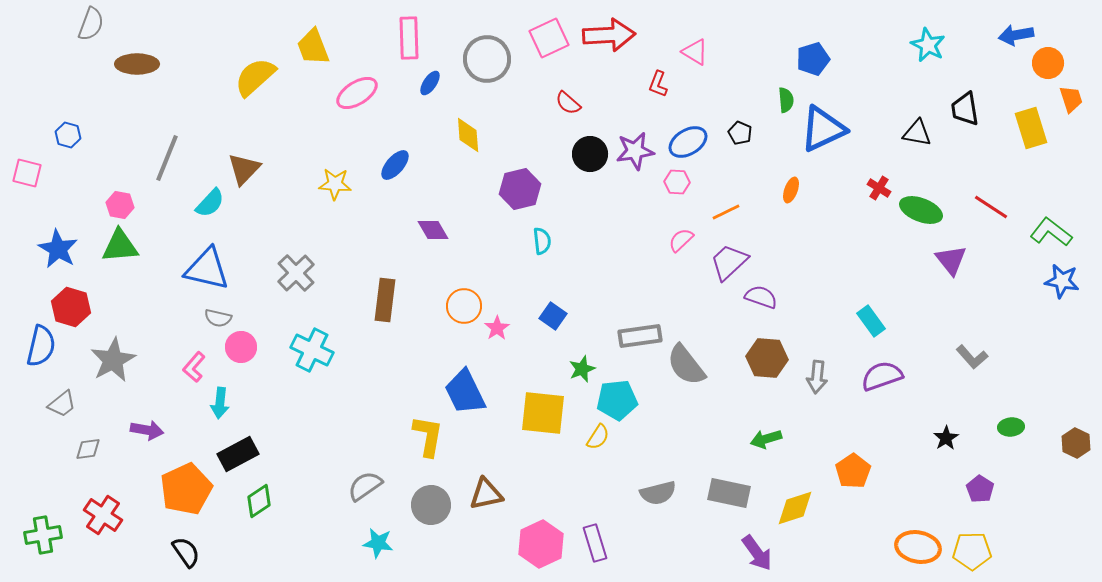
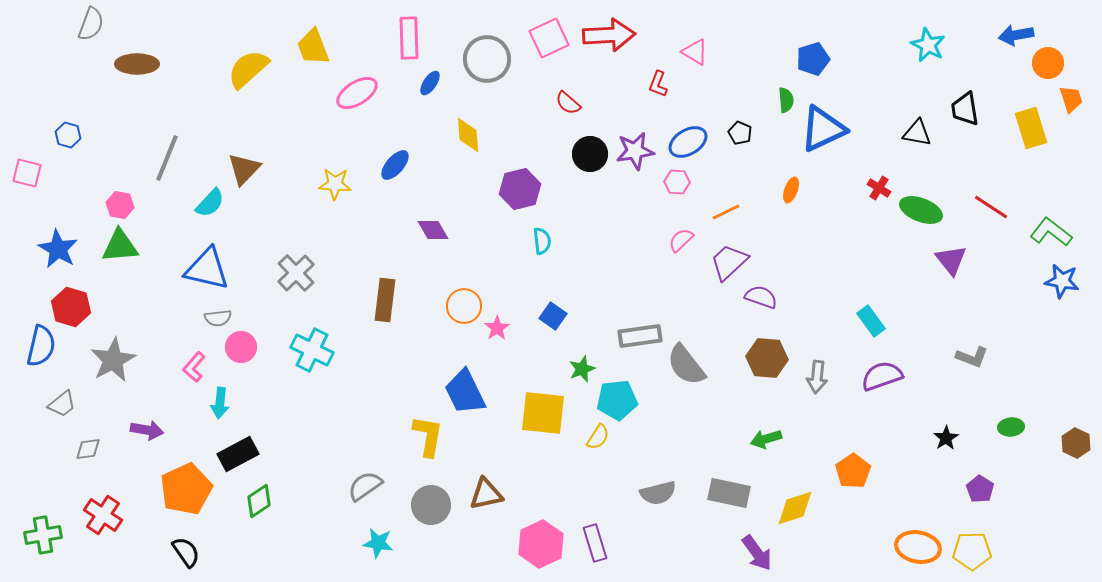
yellow semicircle at (255, 77): moved 7 px left, 8 px up
gray semicircle at (218, 318): rotated 20 degrees counterclockwise
gray L-shape at (972, 357): rotated 28 degrees counterclockwise
